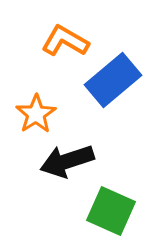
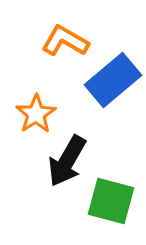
black arrow: rotated 42 degrees counterclockwise
green square: moved 10 px up; rotated 9 degrees counterclockwise
